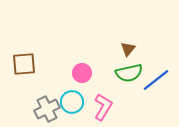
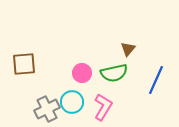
green semicircle: moved 15 px left
blue line: rotated 28 degrees counterclockwise
